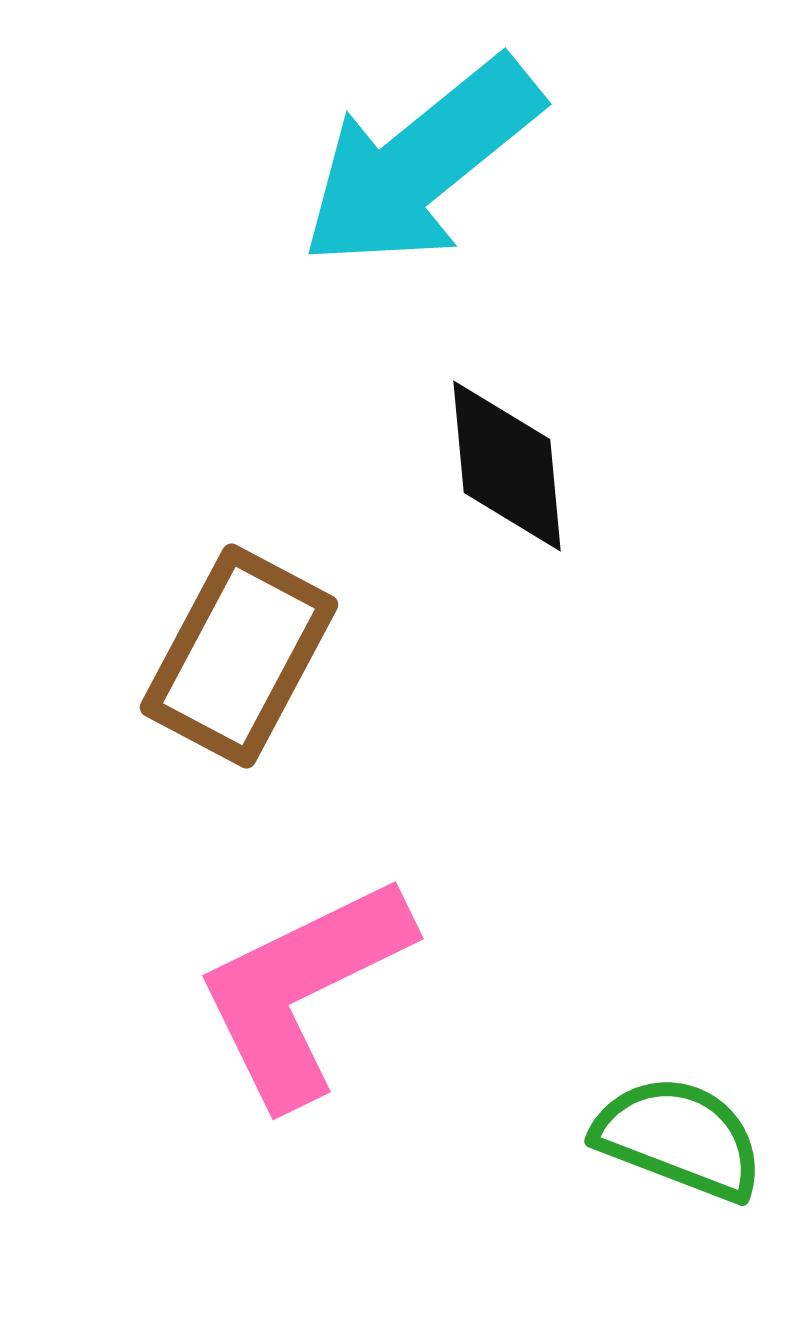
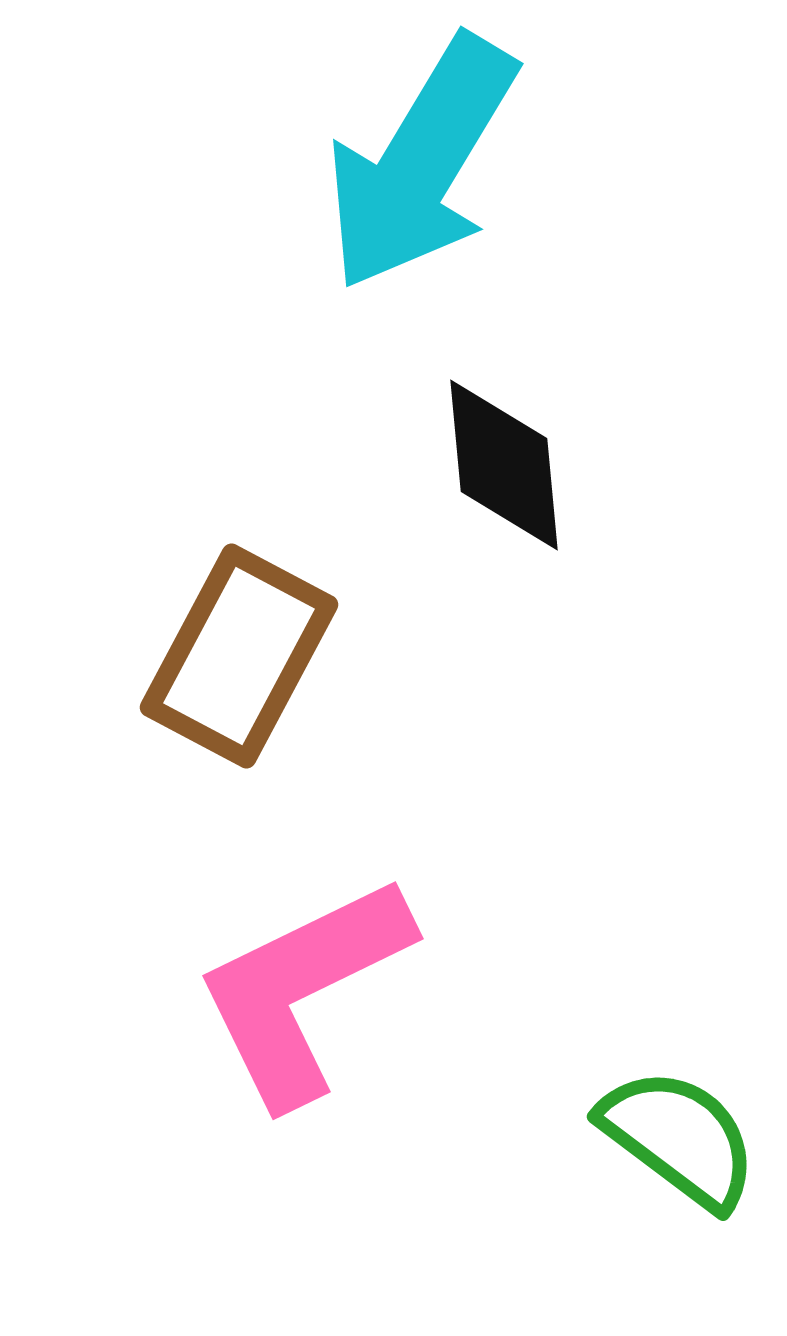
cyan arrow: rotated 20 degrees counterclockwise
black diamond: moved 3 px left, 1 px up
green semicircle: rotated 16 degrees clockwise
